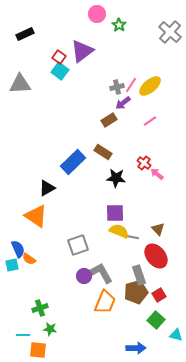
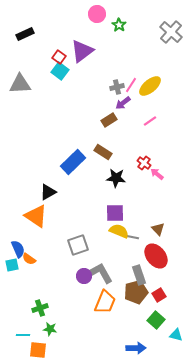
gray cross at (170, 32): moved 1 px right
black triangle at (47, 188): moved 1 px right, 4 px down
